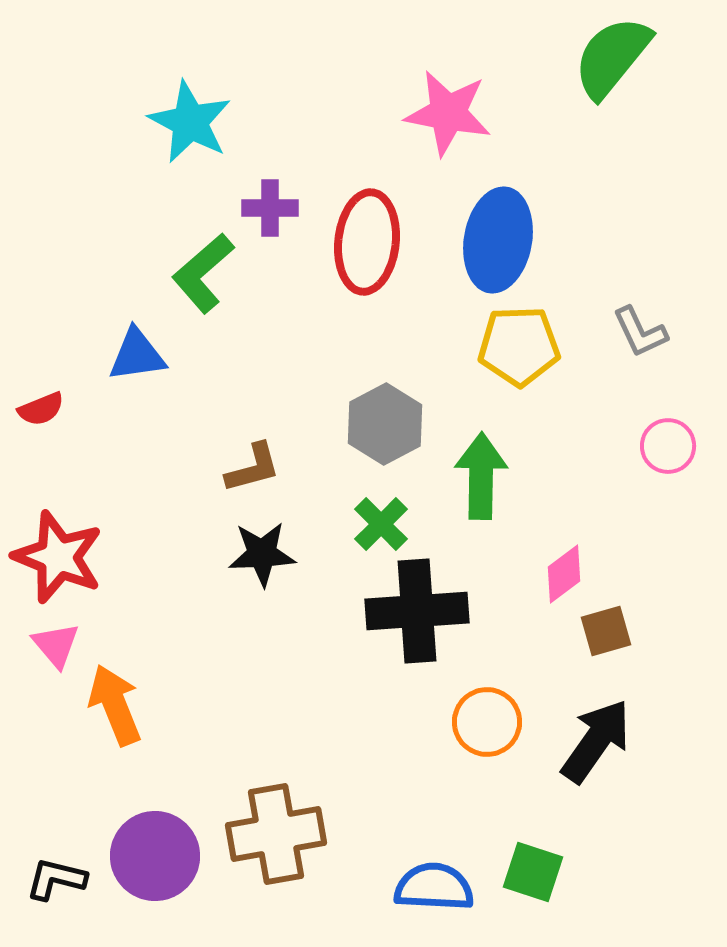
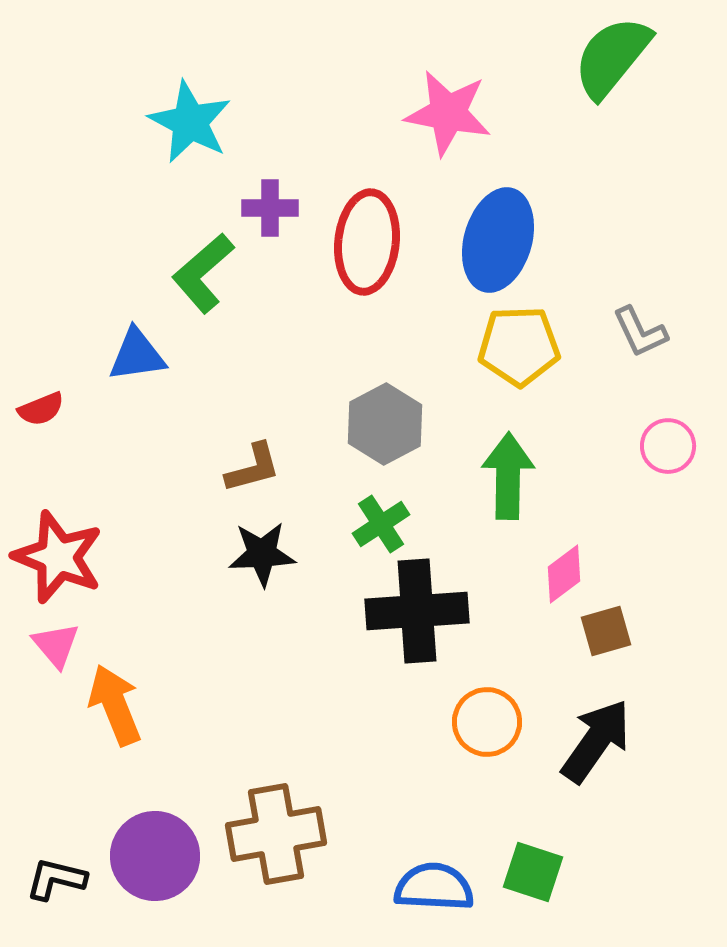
blue ellipse: rotated 6 degrees clockwise
green arrow: moved 27 px right
green cross: rotated 12 degrees clockwise
